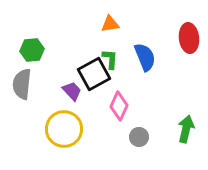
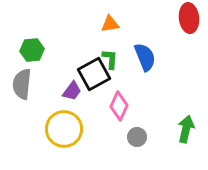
red ellipse: moved 20 px up
purple trapezoid: rotated 80 degrees clockwise
gray circle: moved 2 px left
